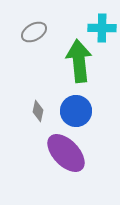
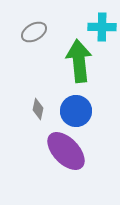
cyan cross: moved 1 px up
gray diamond: moved 2 px up
purple ellipse: moved 2 px up
